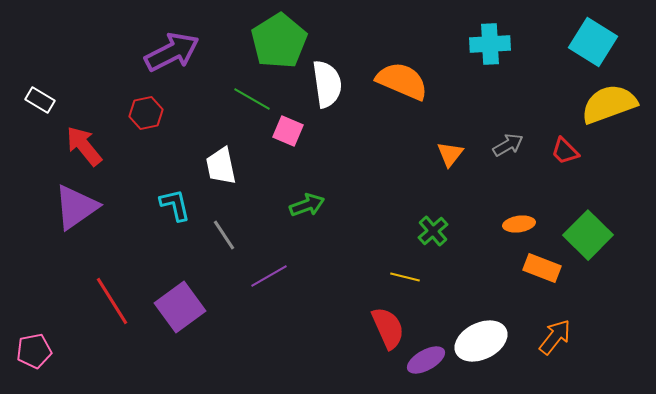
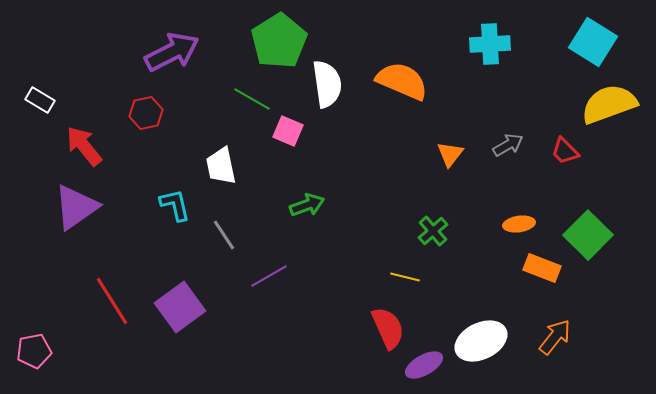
purple ellipse: moved 2 px left, 5 px down
